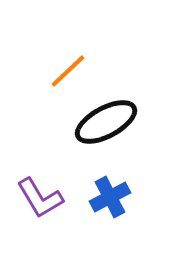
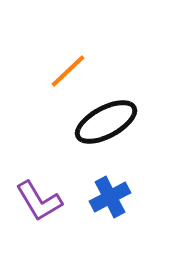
purple L-shape: moved 1 px left, 3 px down
